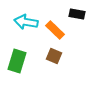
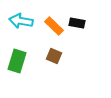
black rectangle: moved 9 px down
cyan arrow: moved 5 px left, 1 px up
orange rectangle: moved 1 px left, 4 px up
